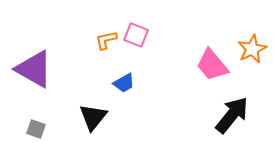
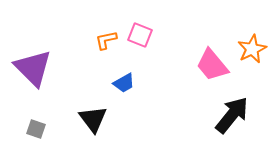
pink square: moved 4 px right
purple triangle: moved 1 px left, 1 px up; rotated 15 degrees clockwise
black triangle: moved 2 px down; rotated 16 degrees counterclockwise
